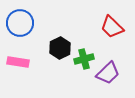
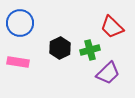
green cross: moved 6 px right, 9 px up
